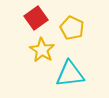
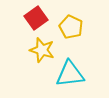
yellow pentagon: moved 1 px left, 1 px up
yellow star: rotated 15 degrees counterclockwise
